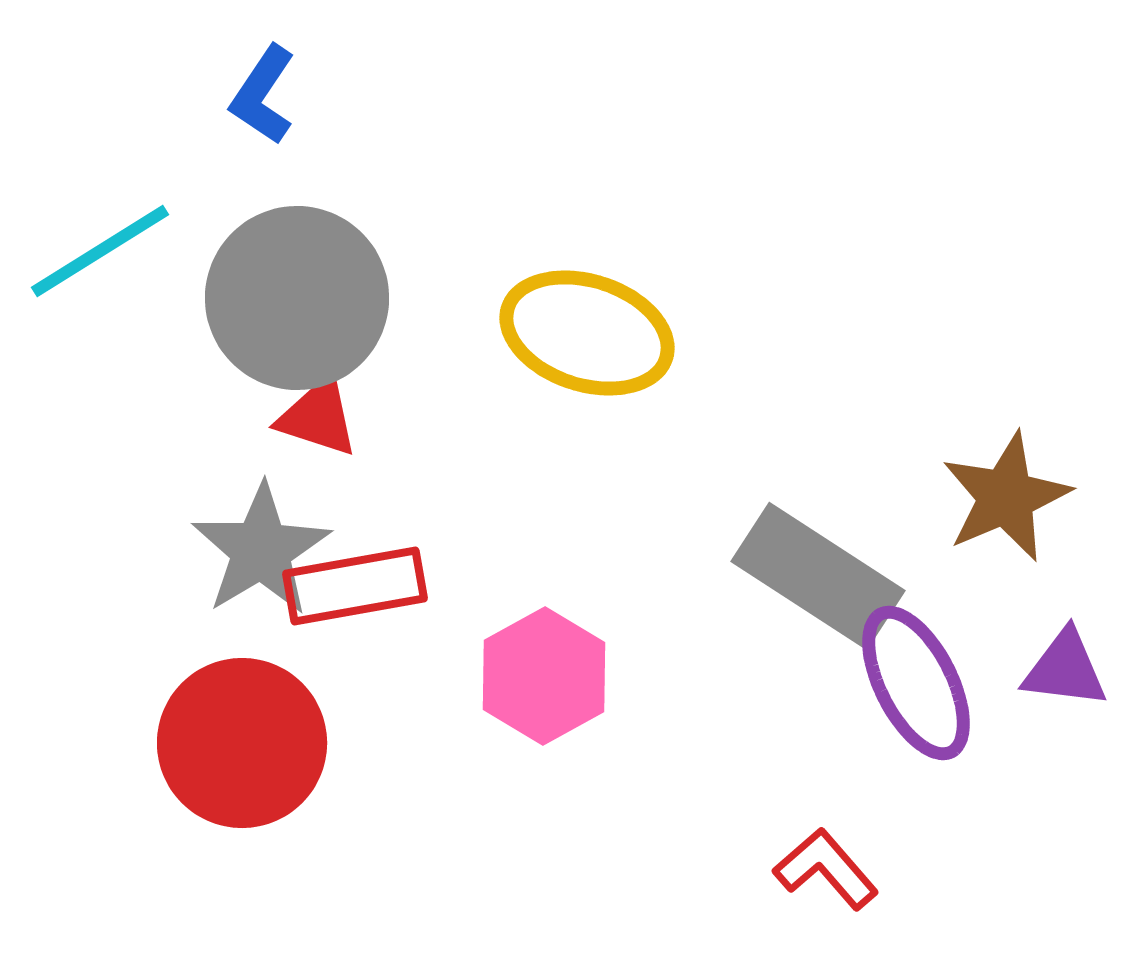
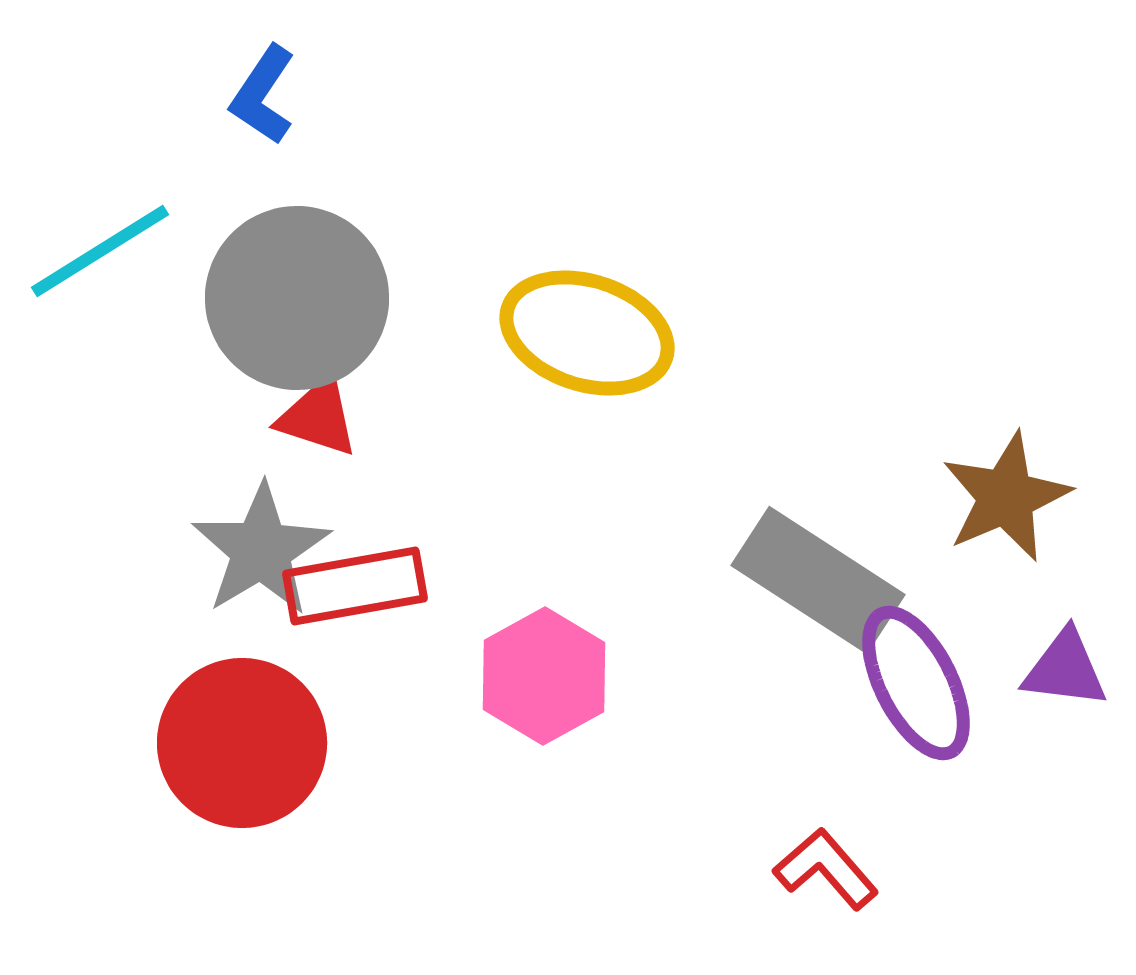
gray rectangle: moved 4 px down
